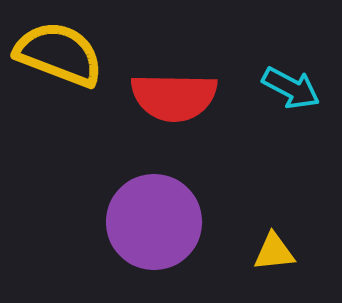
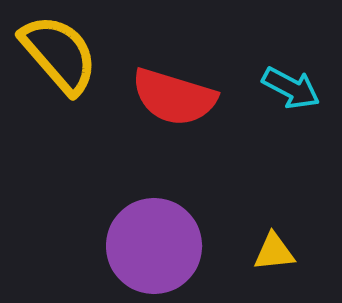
yellow semicircle: rotated 28 degrees clockwise
red semicircle: rotated 16 degrees clockwise
purple circle: moved 24 px down
